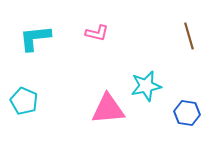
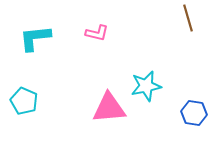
brown line: moved 1 px left, 18 px up
pink triangle: moved 1 px right, 1 px up
blue hexagon: moved 7 px right
